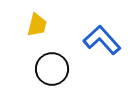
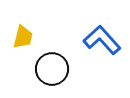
yellow trapezoid: moved 14 px left, 12 px down
